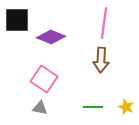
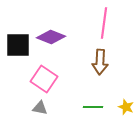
black square: moved 1 px right, 25 px down
brown arrow: moved 1 px left, 2 px down
